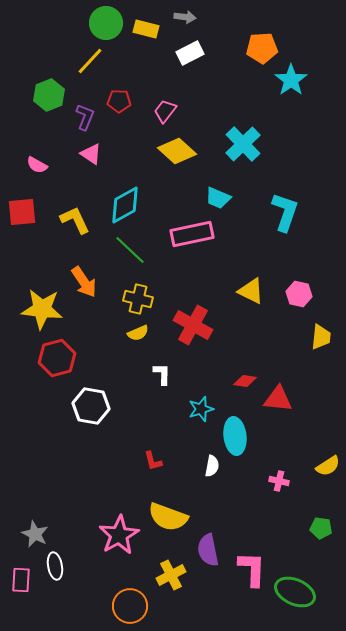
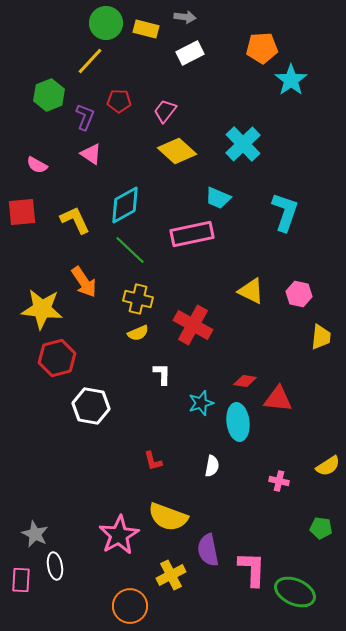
cyan star at (201, 409): moved 6 px up
cyan ellipse at (235, 436): moved 3 px right, 14 px up
